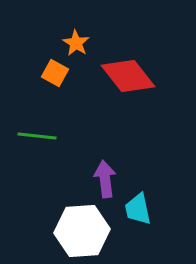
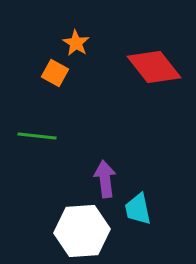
red diamond: moved 26 px right, 9 px up
